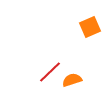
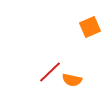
orange semicircle: rotated 150 degrees counterclockwise
